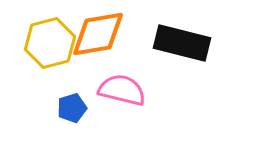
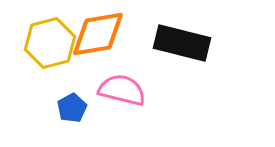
blue pentagon: rotated 12 degrees counterclockwise
